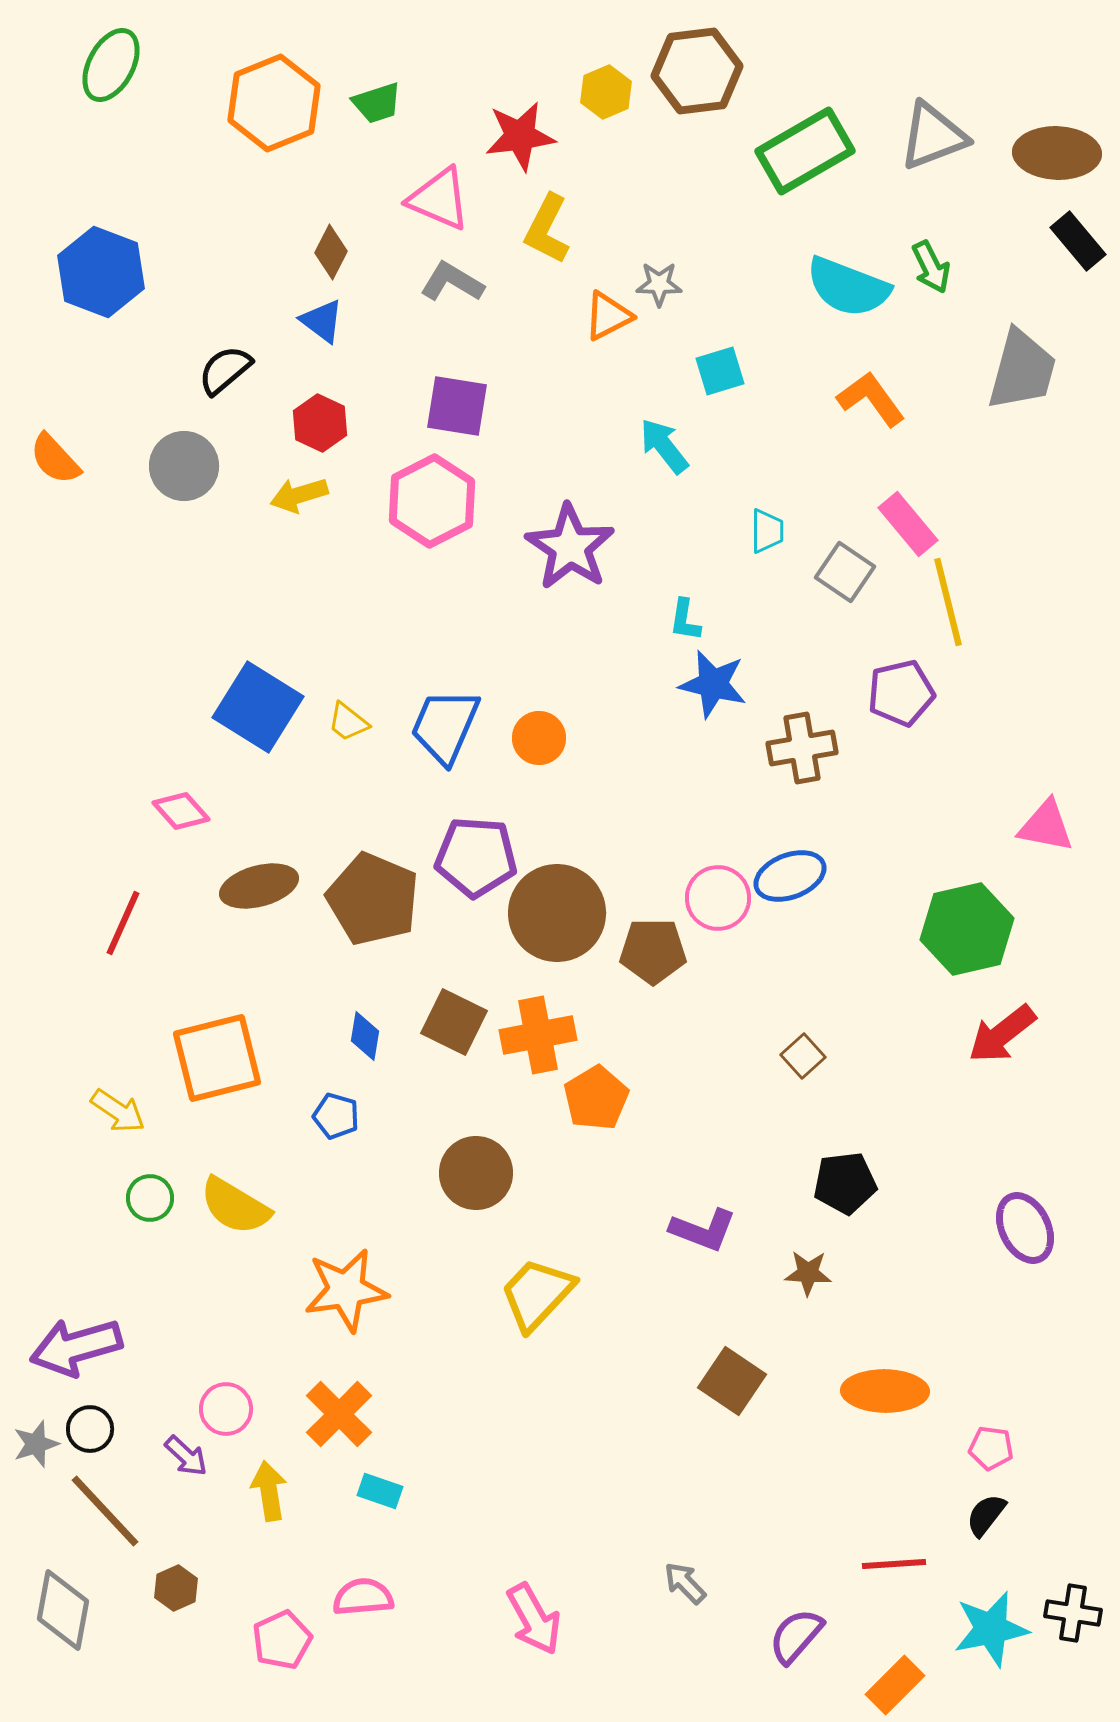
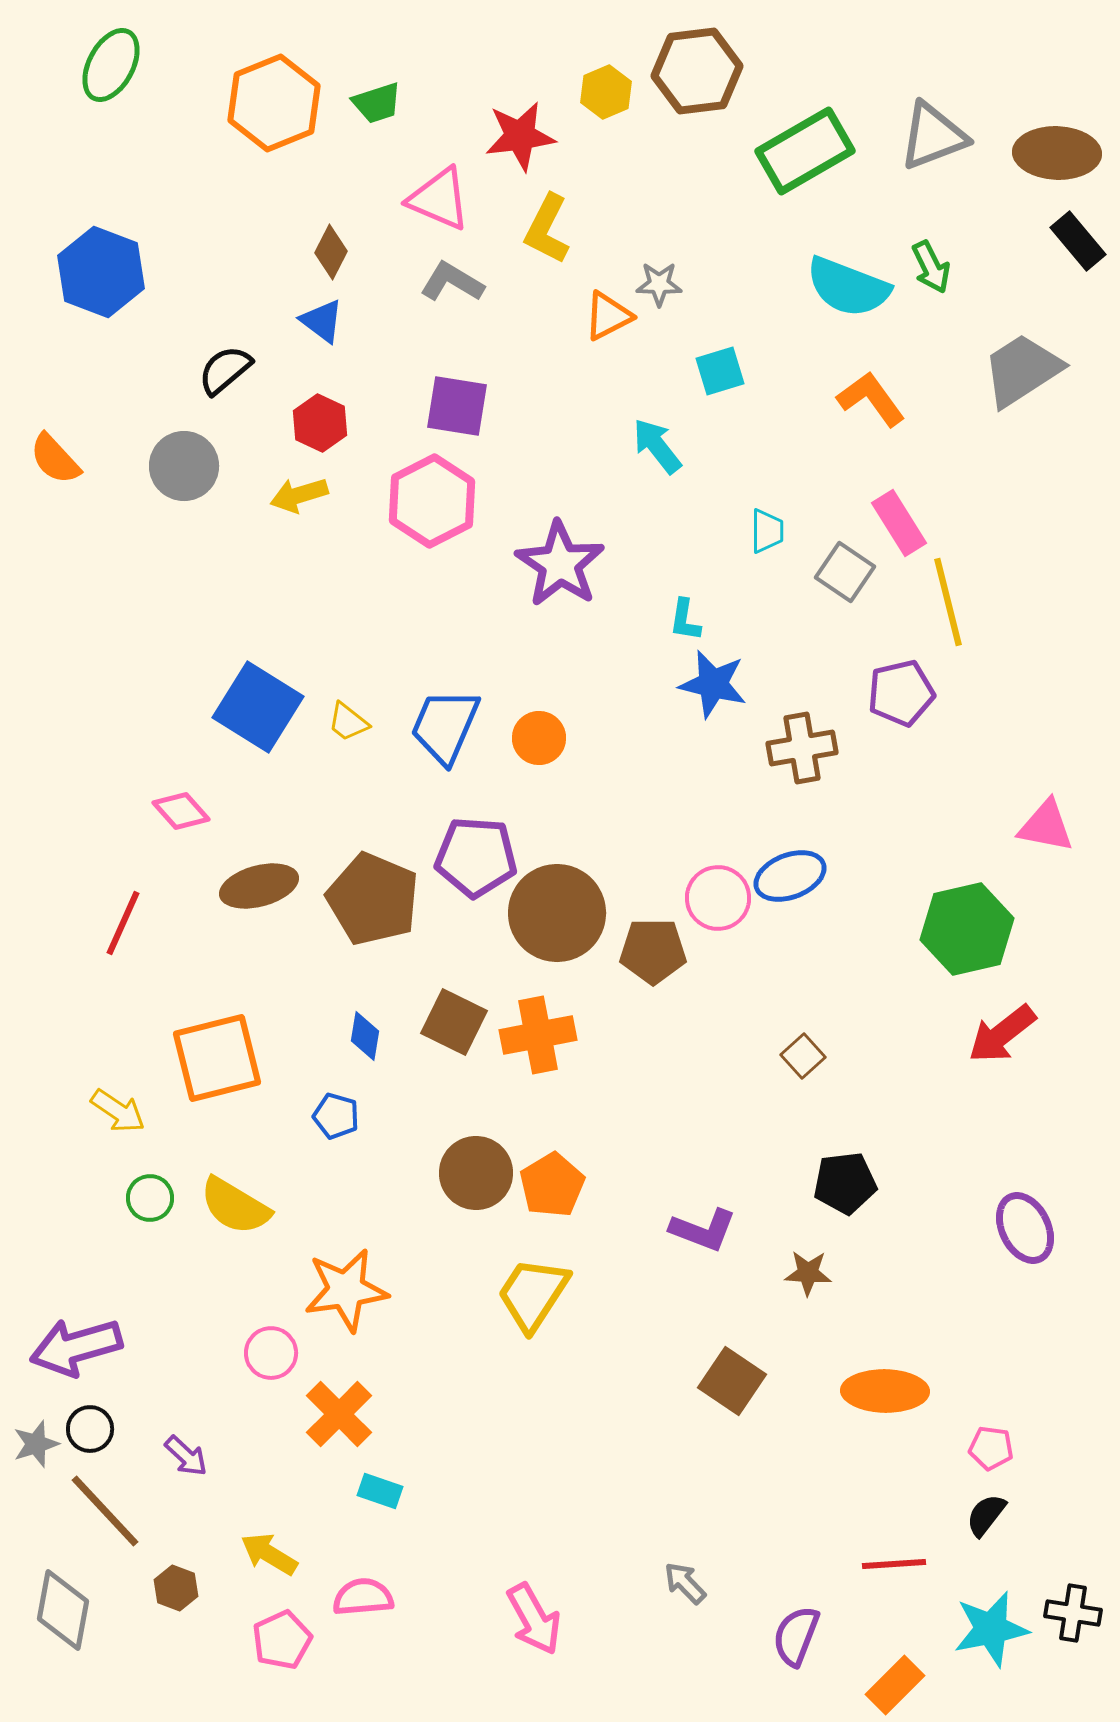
gray trapezoid at (1022, 370): rotated 138 degrees counterclockwise
cyan arrow at (664, 446): moved 7 px left
pink rectangle at (908, 524): moved 9 px left, 1 px up; rotated 8 degrees clockwise
purple star at (570, 547): moved 10 px left, 17 px down
orange pentagon at (596, 1098): moved 44 px left, 87 px down
yellow trapezoid at (537, 1294): moved 4 px left; rotated 10 degrees counterclockwise
pink circle at (226, 1409): moved 45 px right, 56 px up
yellow arrow at (269, 1491): moved 63 px down; rotated 50 degrees counterclockwise
brown hexagon at (176, 1588): rotated 15 degrees counterclockwise
purple semicircle at (796, 1636): rotated 20 degrees counterclockwise
